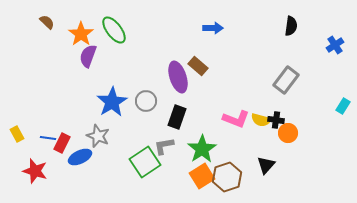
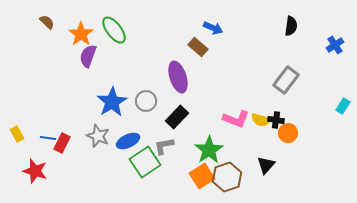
blue arrow: rotated 24 degrees clockwise
brown rectangle: moved 19 px up
black rectangle: rotated 25 degrees clockwise
green star: moved 7 px right, 1 px down
blue ellipse: moved 48 px right, 16 px up
